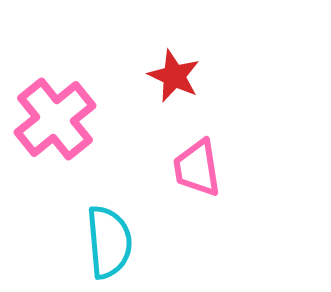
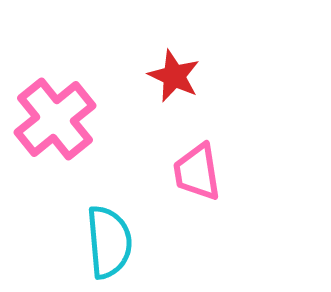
pink trapezoid: moved 4 px down
